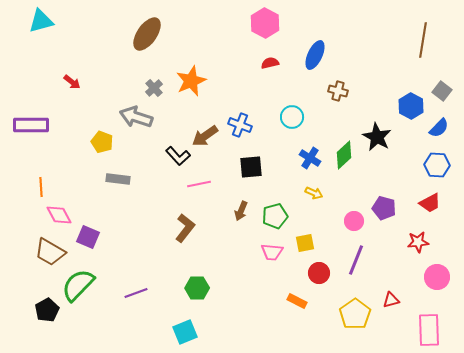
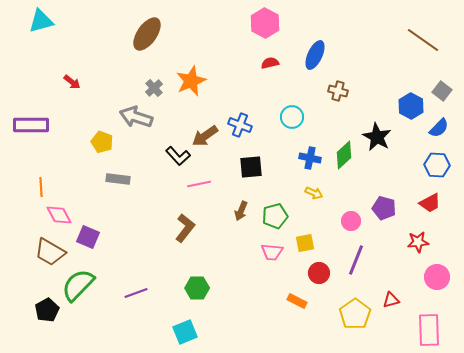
brown line at (423, 40): rotated 64 degrees counterclockwise
blue cross at (310, 158): rotated 20 degrees counterclockwise
pink circle at (354, 221): moved 3 px left
